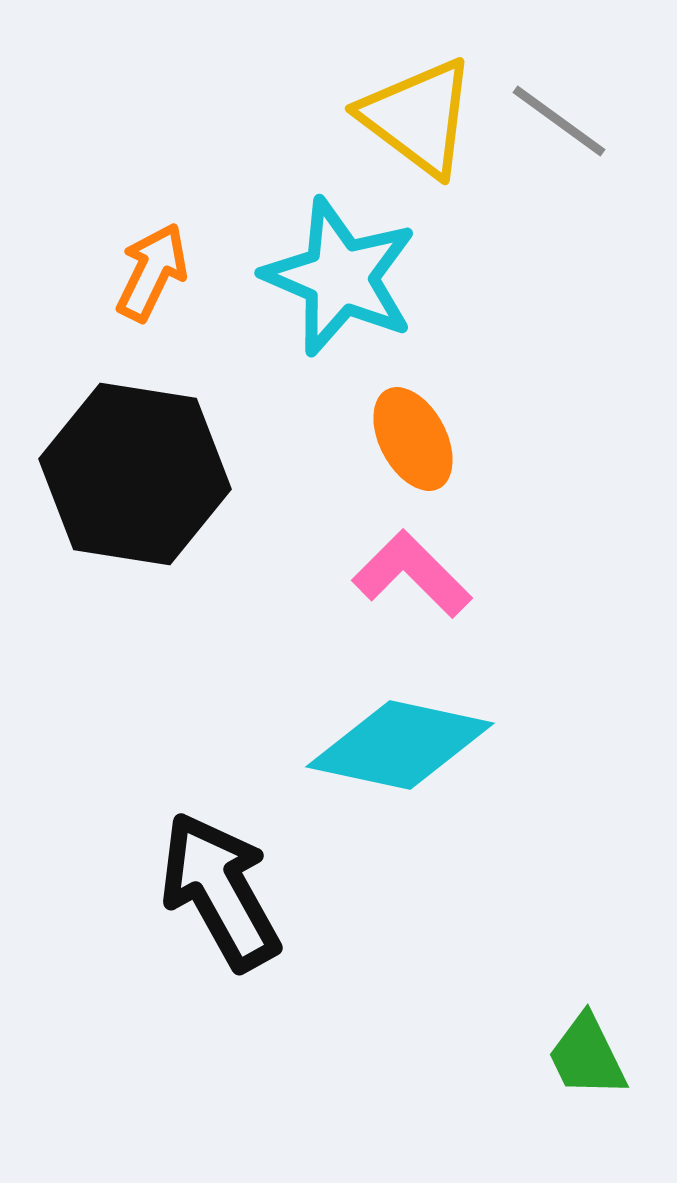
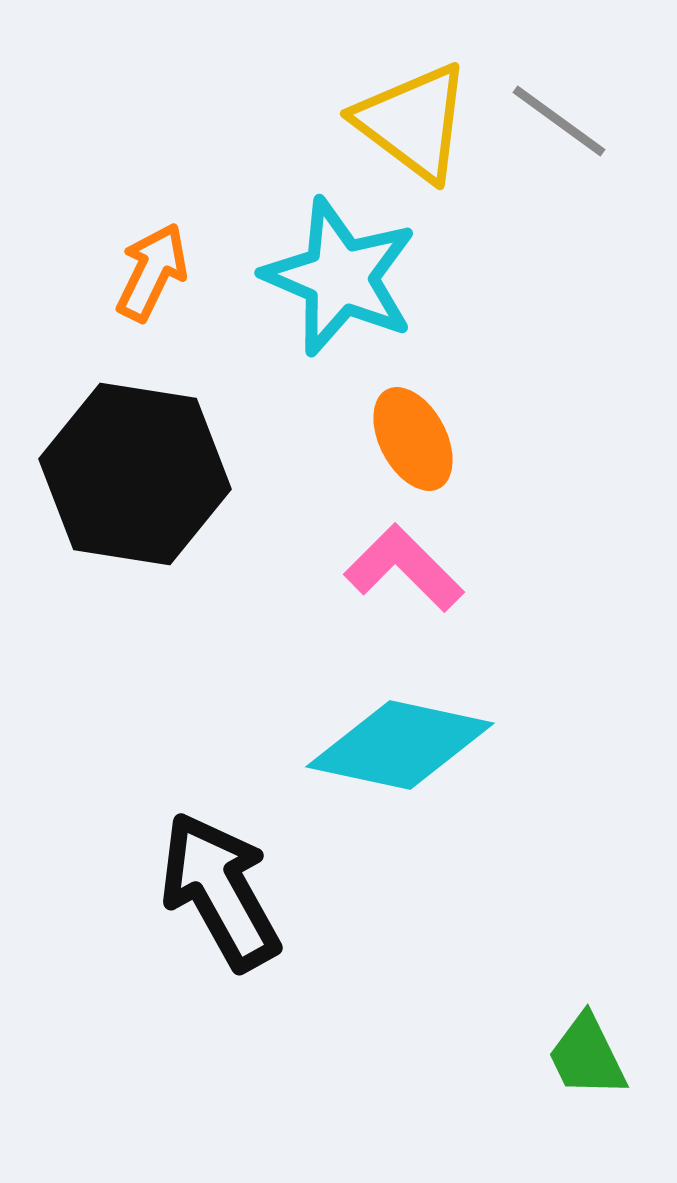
yellow triangle: moved 5 px left, 5 px down
pink L-shape: moved 8 px left, 6 px up
